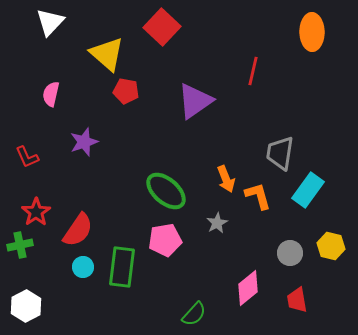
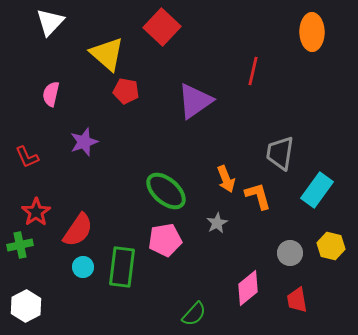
cyan rectangle: moved 9 px right
